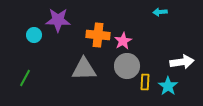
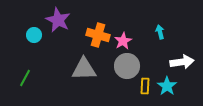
cyan arrow: moved 20 px down; rotated 80 degrees clockwise
purple star: rotated 25 degrees clockwise
orange cross: rotated 10 degrees clockwise
yellow rectangle: moved 4 px down
cyan star: moved 1 px left
